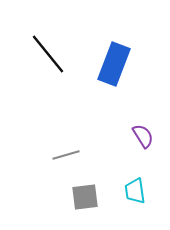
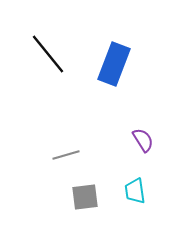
purple semicircle: moved 4 px down
